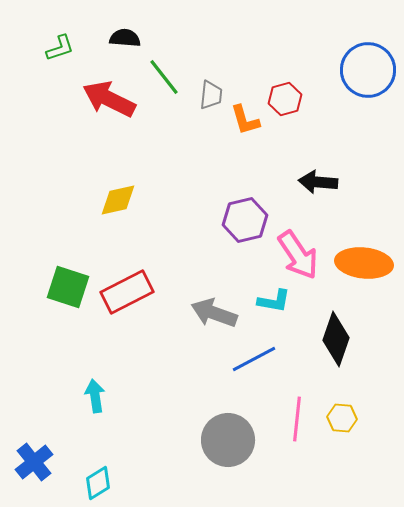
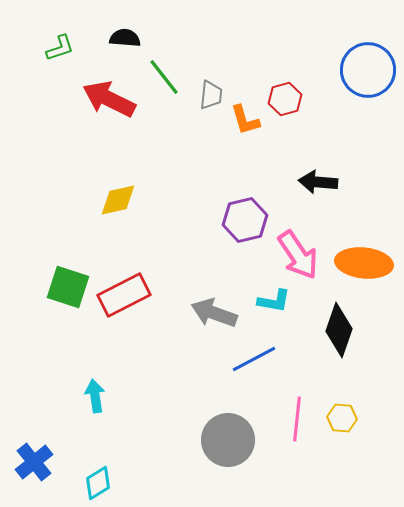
red rectangle: moved 3 px left, 3 px down
black diamond: moved 3 px right, 9 px up
